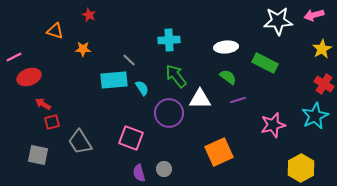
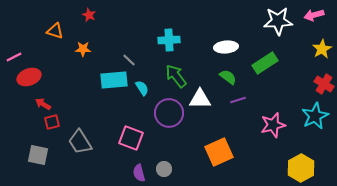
green rectangle: rotated 60 degrees counterclockwise
